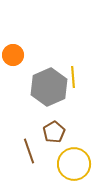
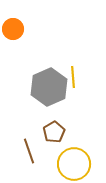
orange circle: moved 26 px up
